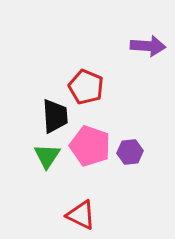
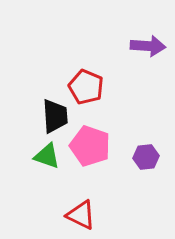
purple hexagon: moved 16 px right, 5 px down
green triangle: rotated 44 degrees counterclockwise
